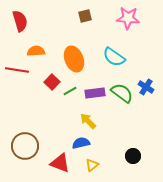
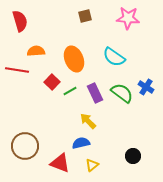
purple rectangle: rotated 72 degrees clockwise
